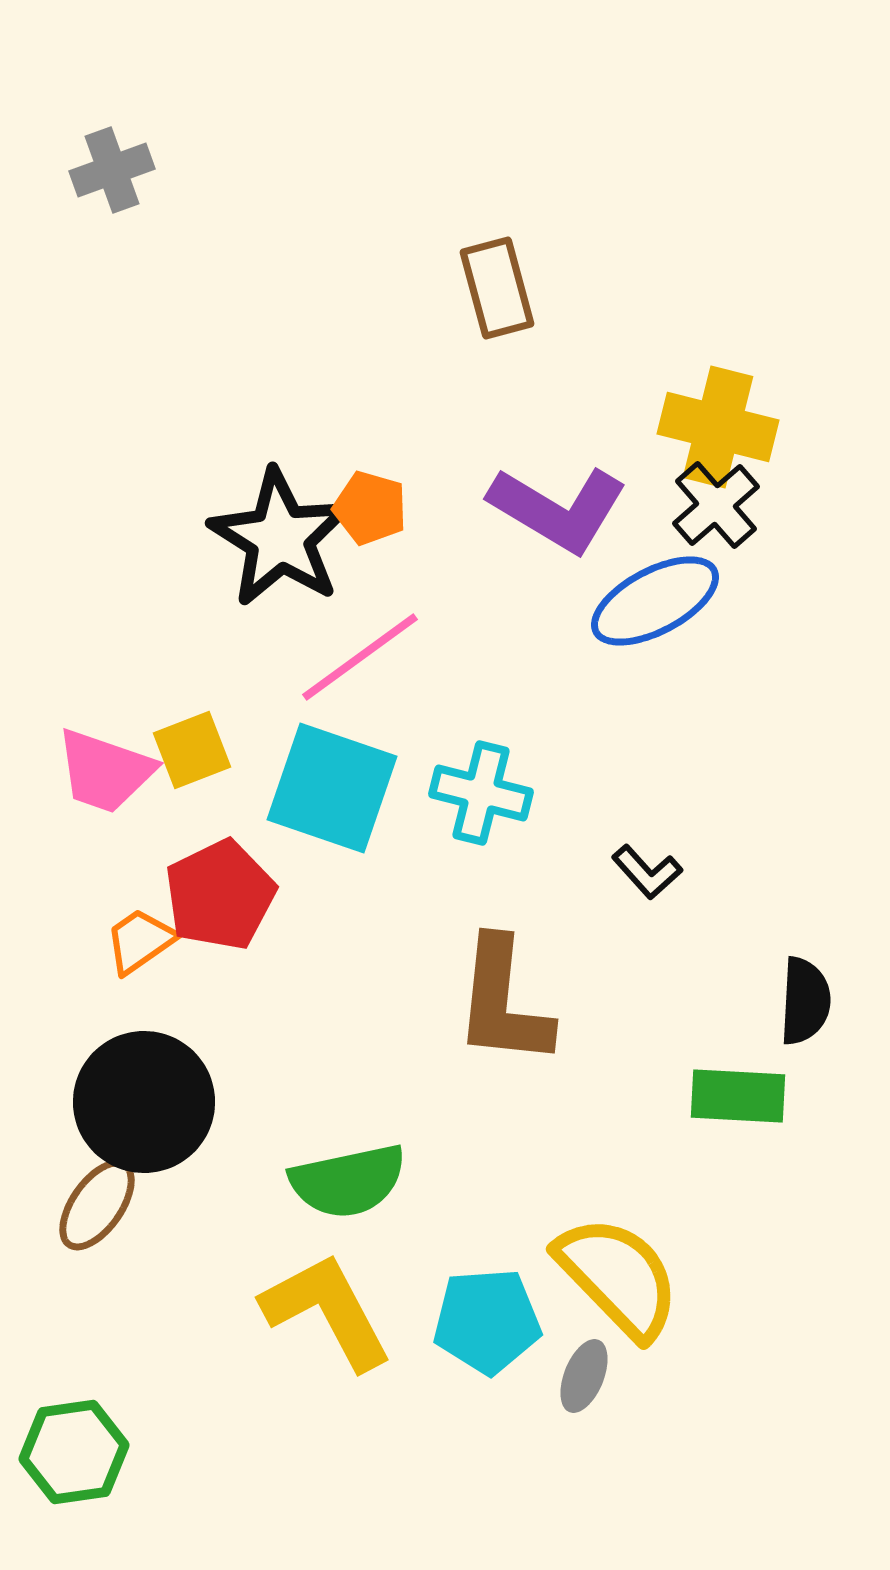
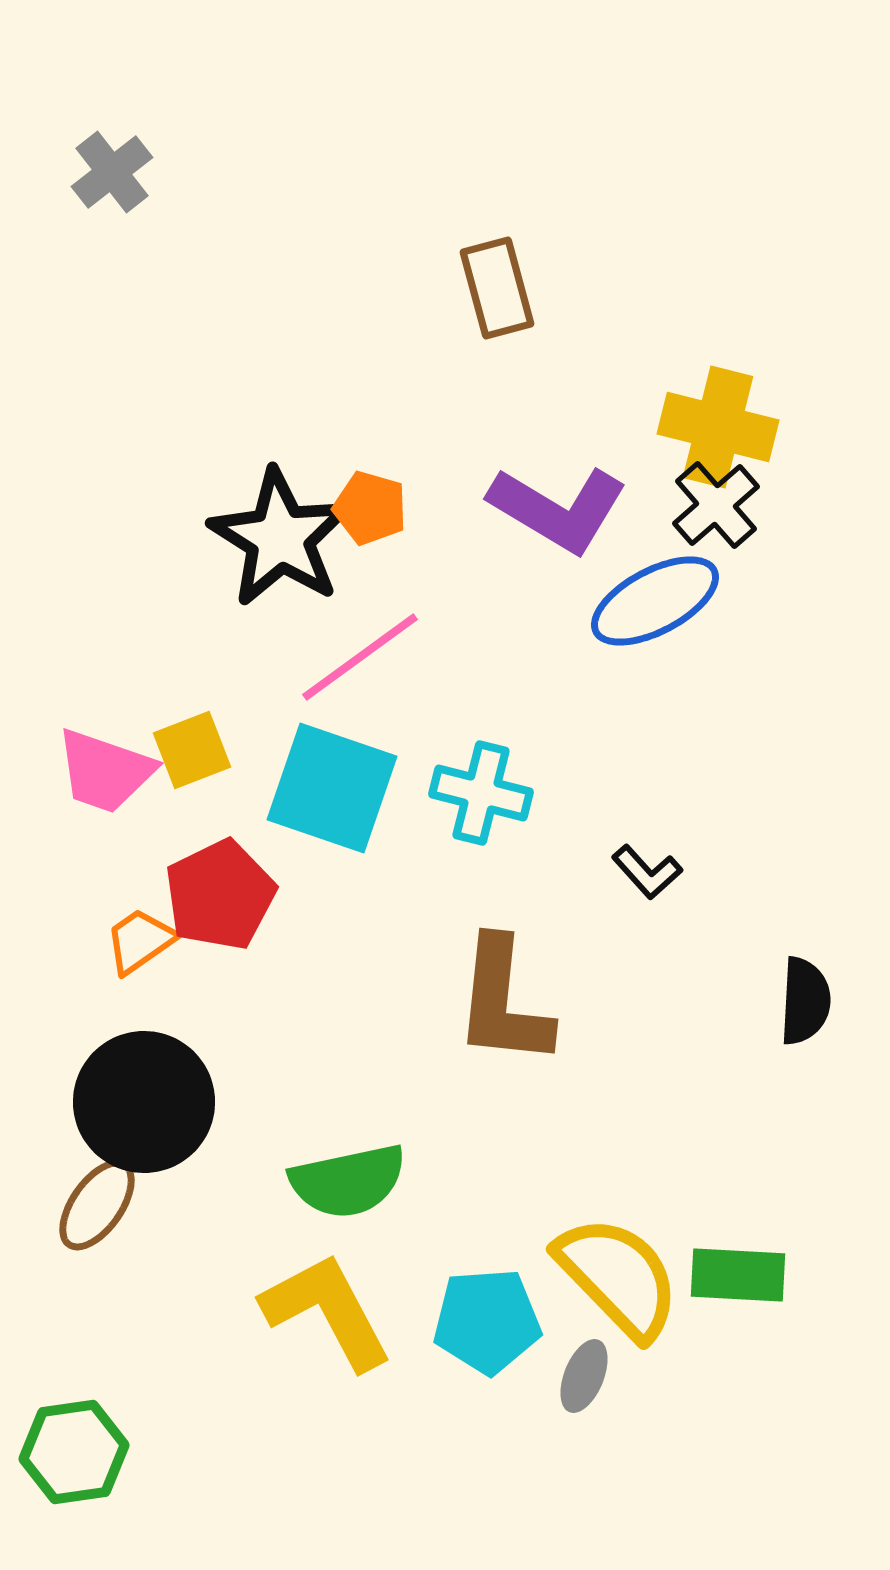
gray cross: moved 2 px down; rotated 18 degrees counterclockwise
green rectangle: moved 179 px down
